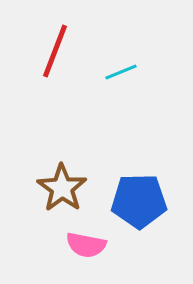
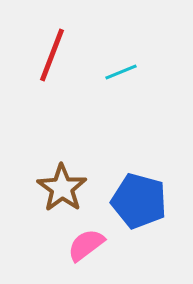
red line: moved 3 px left, 4 px down
blue pentagon: rotated 16 degrees clockwise
pink semicircle: rotated 132 degrees clockwise
